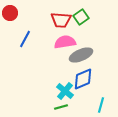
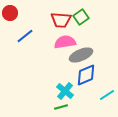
blue line: moved 3 px up; rotated 24 degrees clockwise
blue diamond: moved 3 px right, 4 px up
cyan line: moved 6 px right, 10 px up; rotated 42 degrees clockwise
